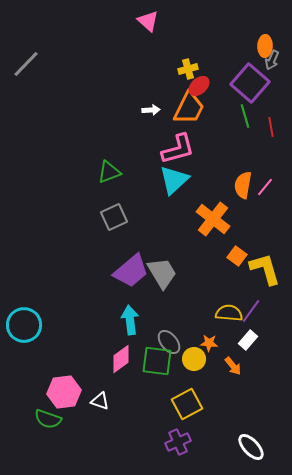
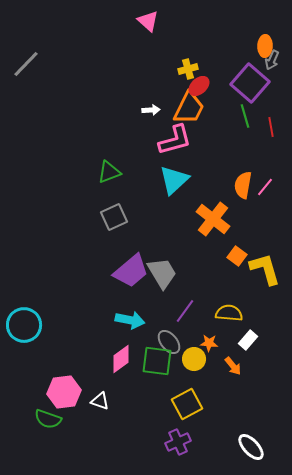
pink L-shape: moved 3 px left, 9 px up
purple line: moved 66 px left
cyan arrow: rotated 108 degrees clockwise
